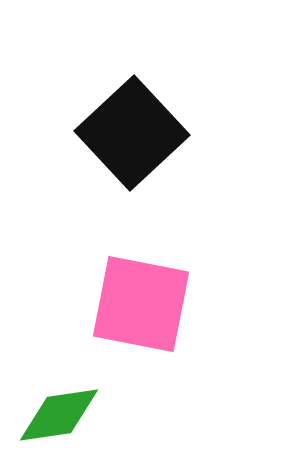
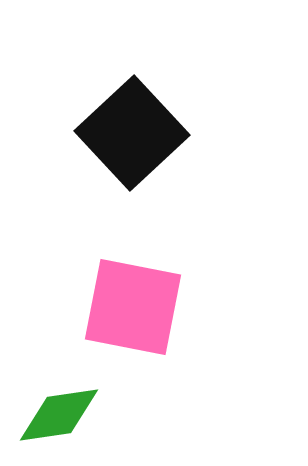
pink square: moved 8 px left, 3 px down
